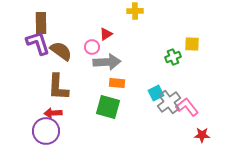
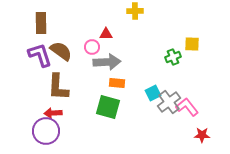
red triangle: rotated 32 degrees clockwise
purple L-shape: moved 2 px right, 12 px down
cyan square: moved 3 px left
